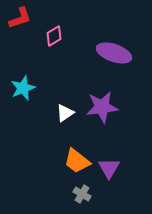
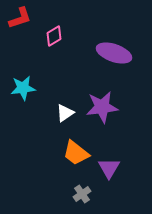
cyan star: rotated 15 degrees clockwise
orange trapezoid: moved 1 px left, 8 px up
gray cross: rotated 24 degrees clockwise
